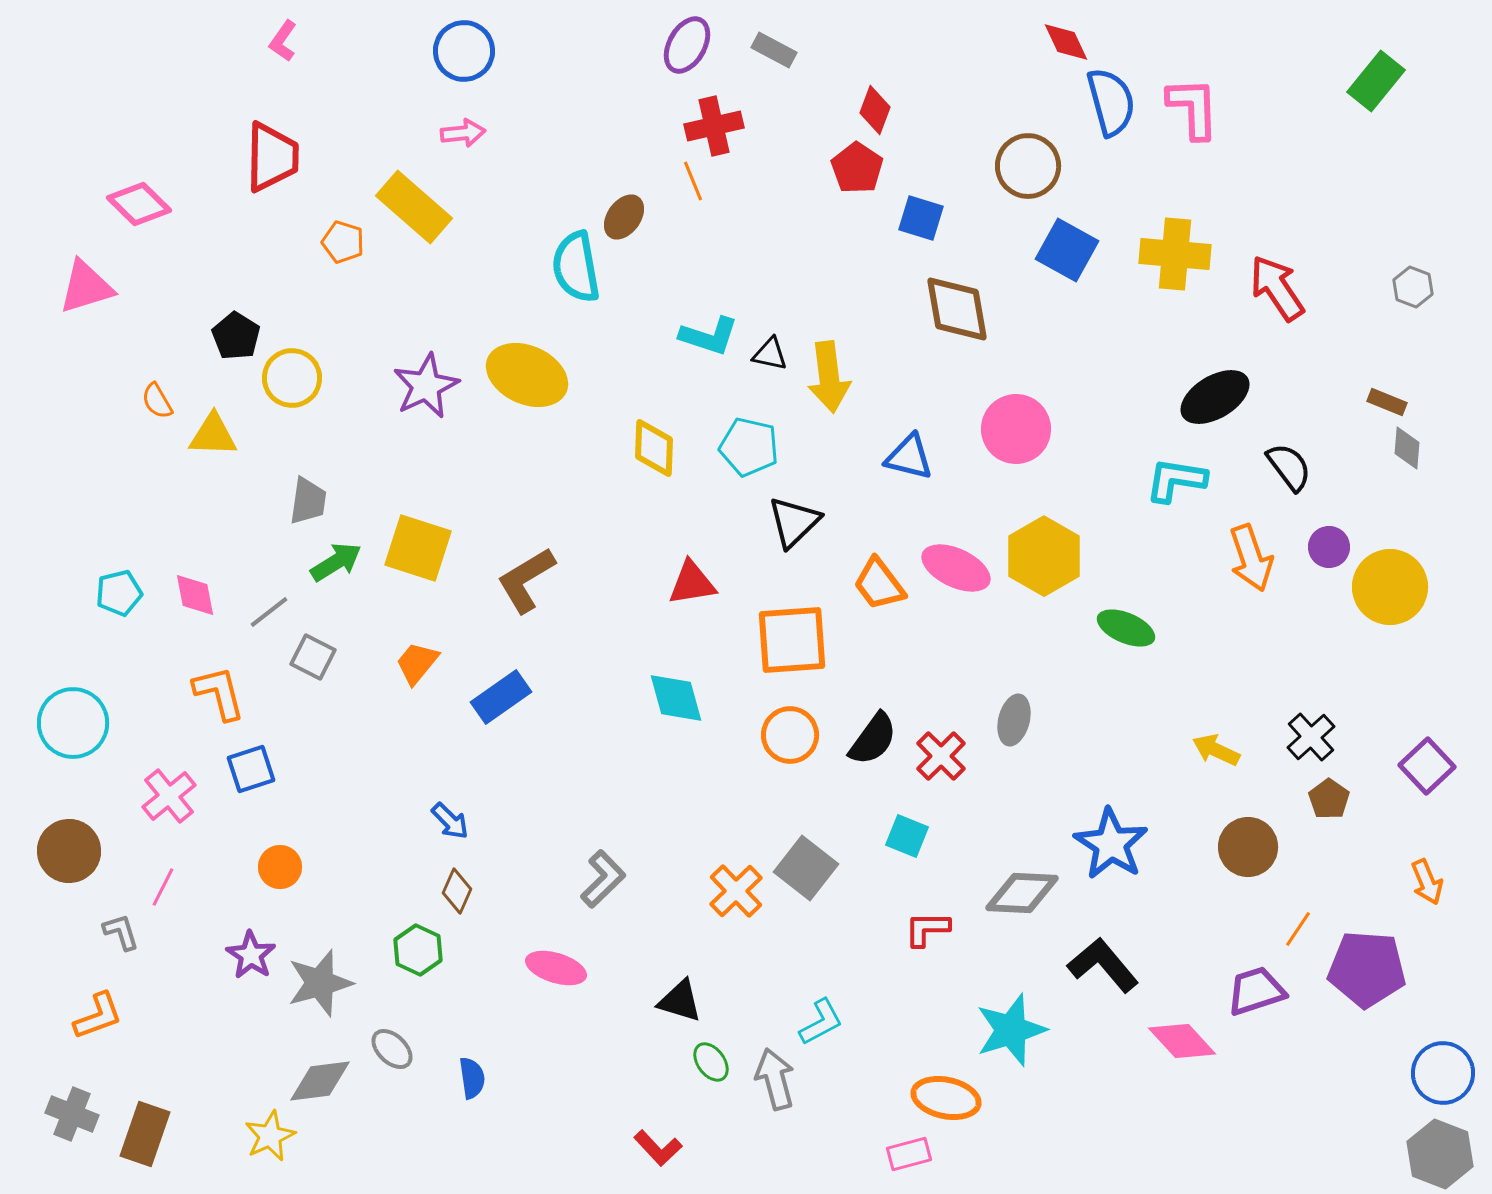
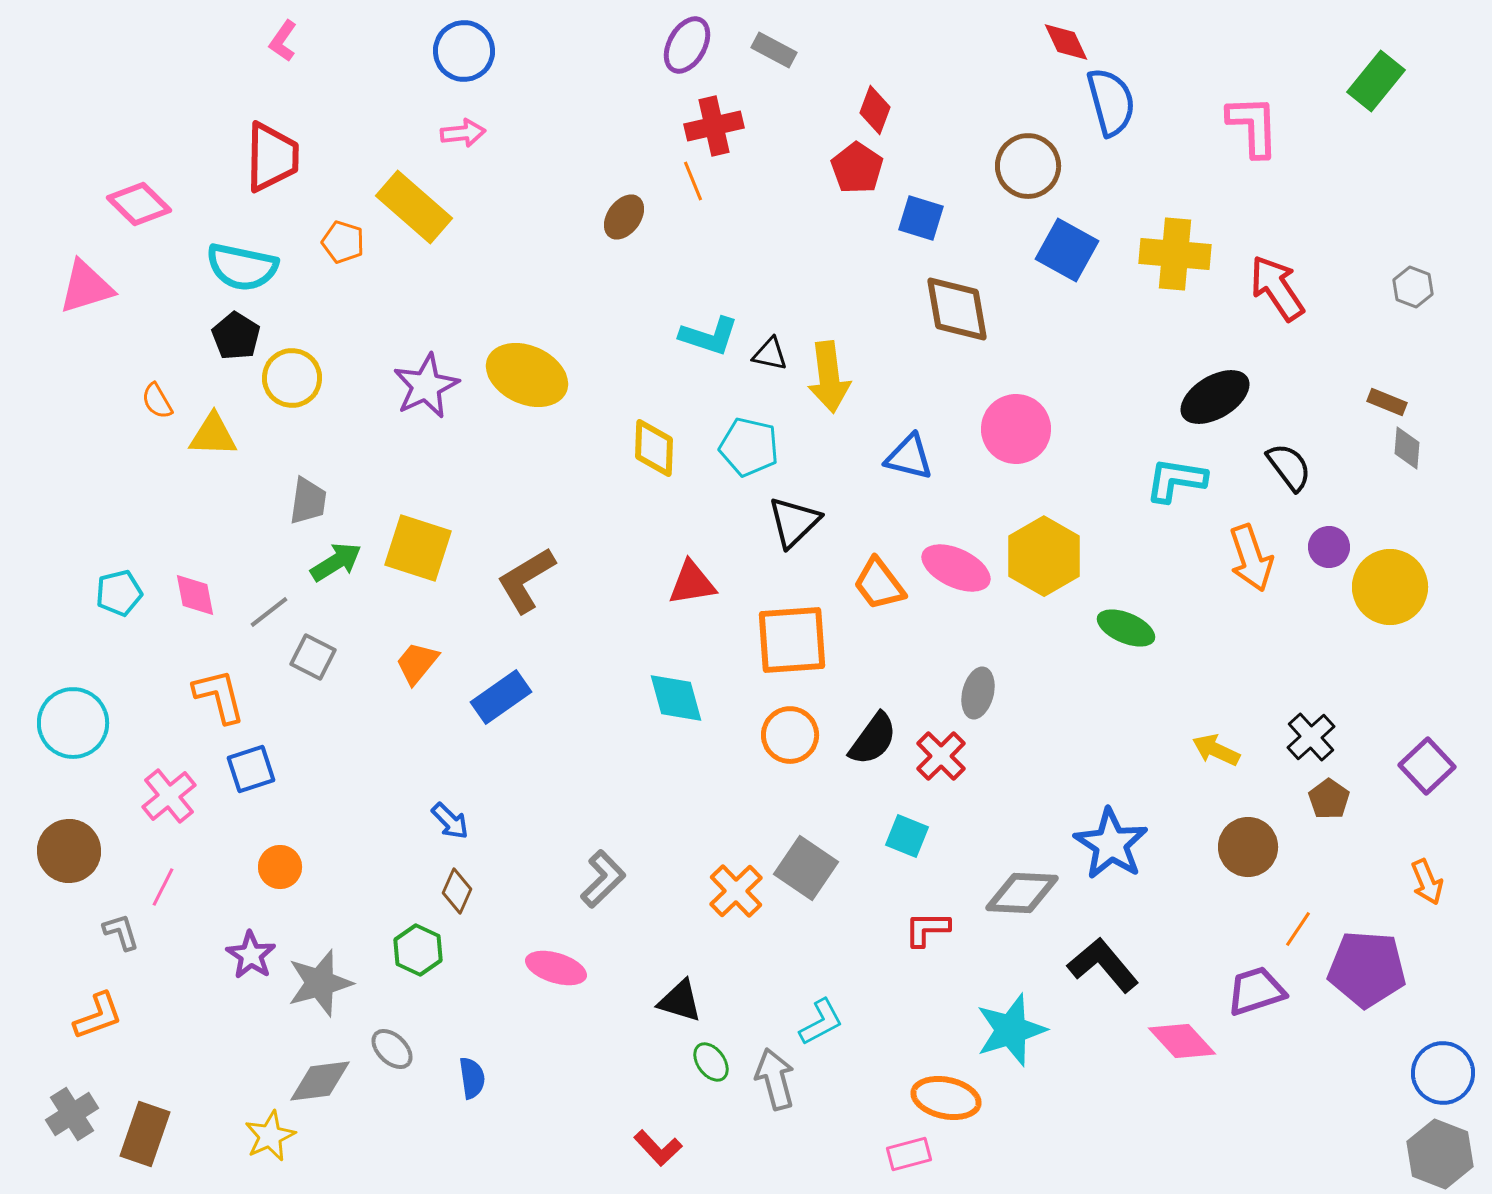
pink L-shape at (1193, 108): moved 60 px right, 18 px down
cyan semicircle at (576, 267): moved 334 px left; rotated 68 degrees counterclockwise
orange L-shape at (219, 693): moved 3 px down
gray ellipse at (1014, 720): moved 36 px left, 27 px up
gray square at (806, 868): rotated 4 degrees counterclockwise
gray cross at (72, 1114): rotated 36 degrees clockwise
